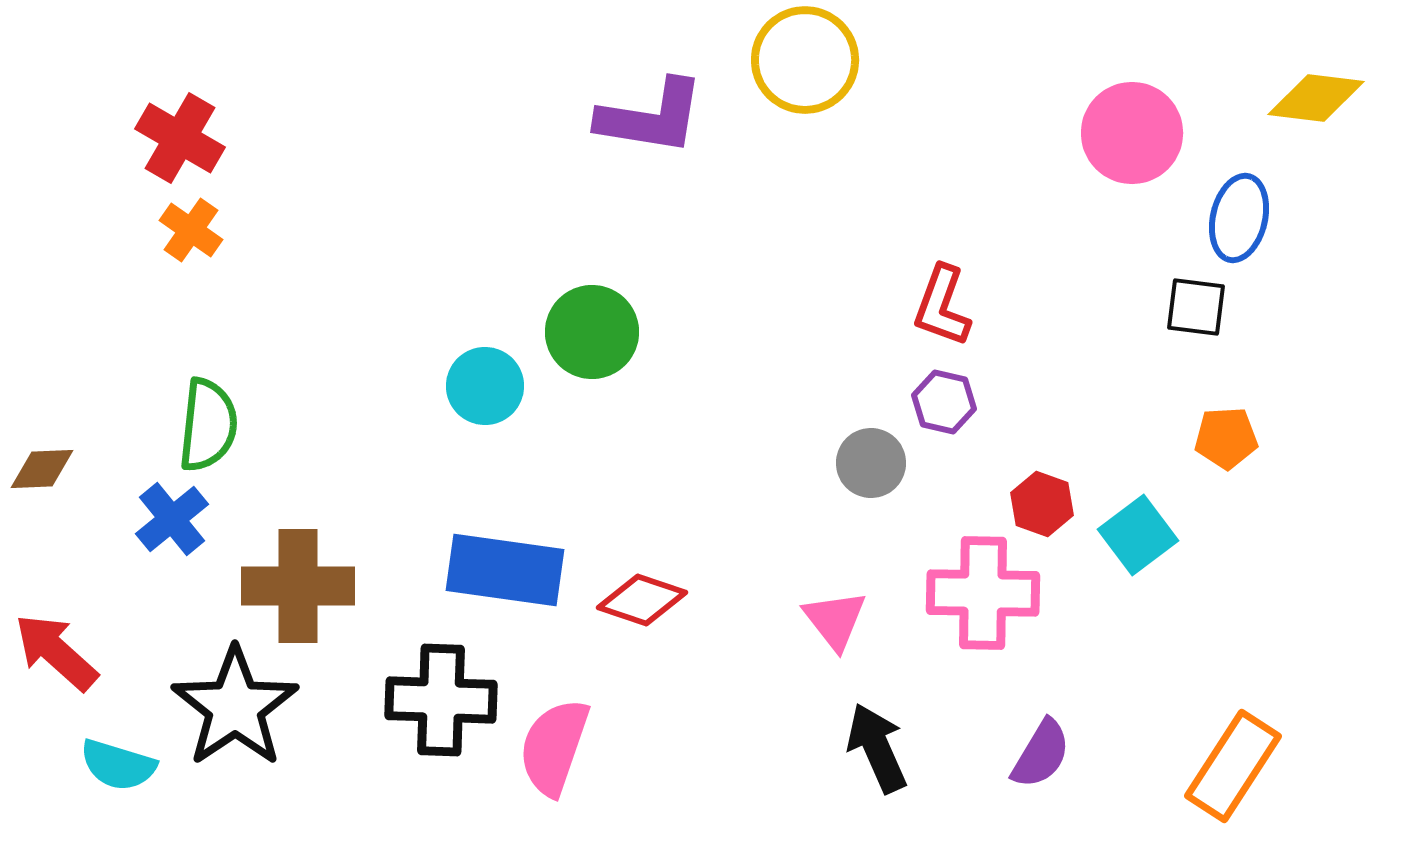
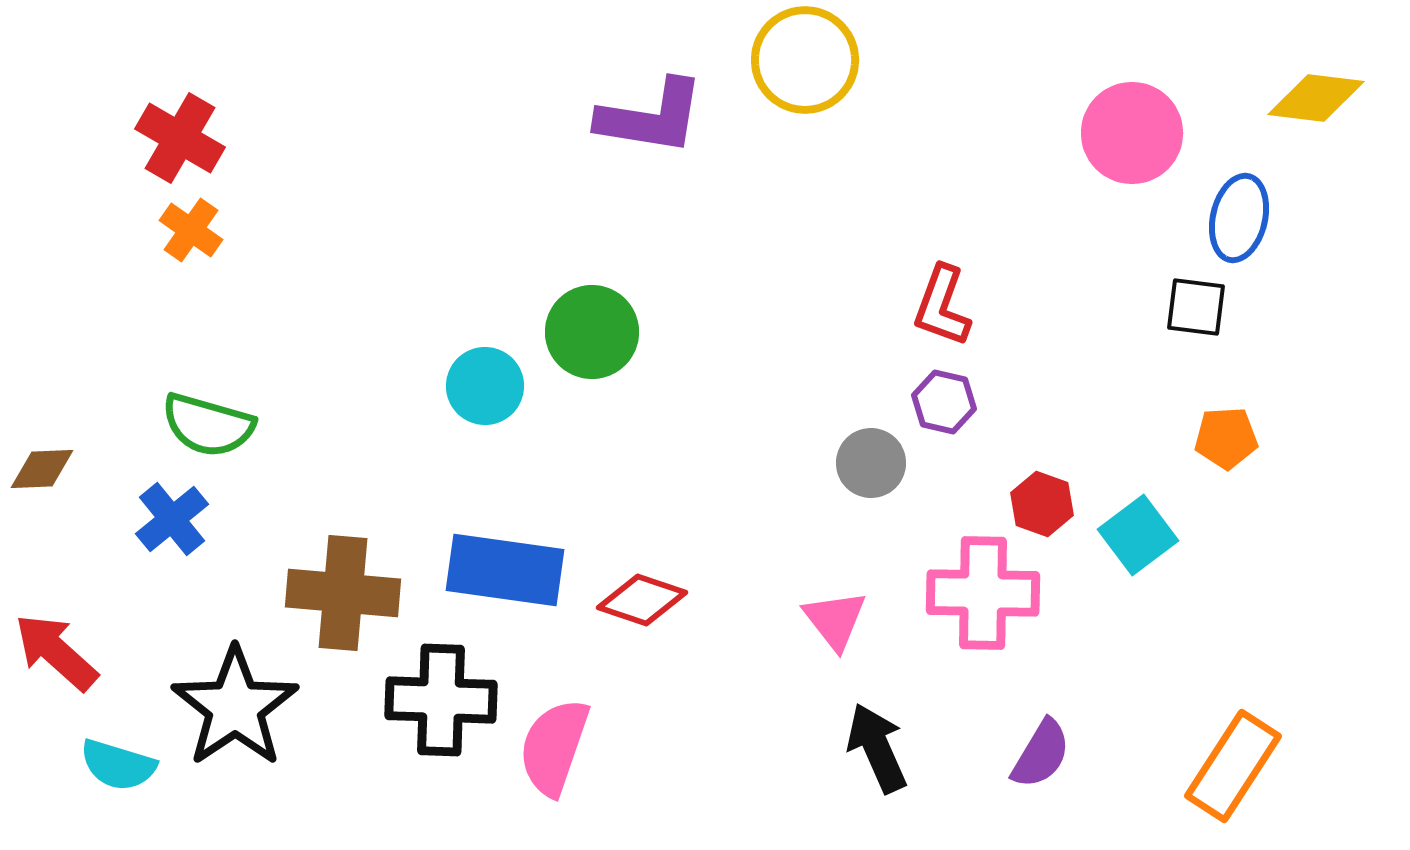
green semicircle: rotated 100 degrees clockwise
brown cross: moved 45 px right, 7 px down; rotated 5 degrees clockwise
